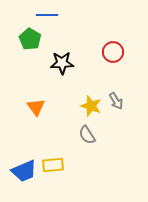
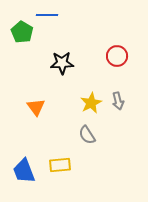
green pentagon: moved 8 px left, 7 px up
red circle: moved 4 px right, 4 px down
gray arrow: moved 2 px right; rotated 18 degrees clockwise
yellow star: moved 3 px up; rotated 25 degrees clockwise
yellow rectangle: moved 7 px right
blue trapezoid: rotated 92 degrees clockwise
